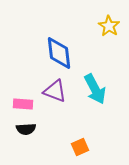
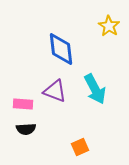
blue diamond: moved 2 px right, 4 px up
